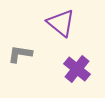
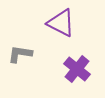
purple triangle: rotated 12 degrees counterclockwise
